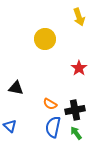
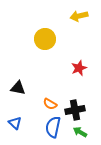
yellow arrow: moved 1 px up; rotated 96 degrees clockwise
red star: rotated 14 degrees clockwise
black triangle: moved 2 px right
blue triangle: moved 5 px right, 3 px up
green arrow: moved 4 px right, 1 px up; rotated 24 degrees counterclockwise
